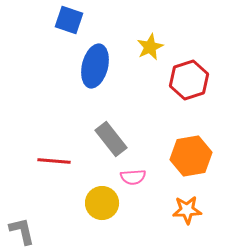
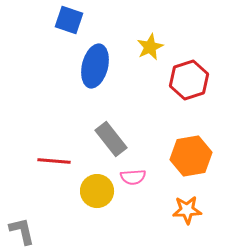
yellow circle: moved 5 px left, 12 px up
